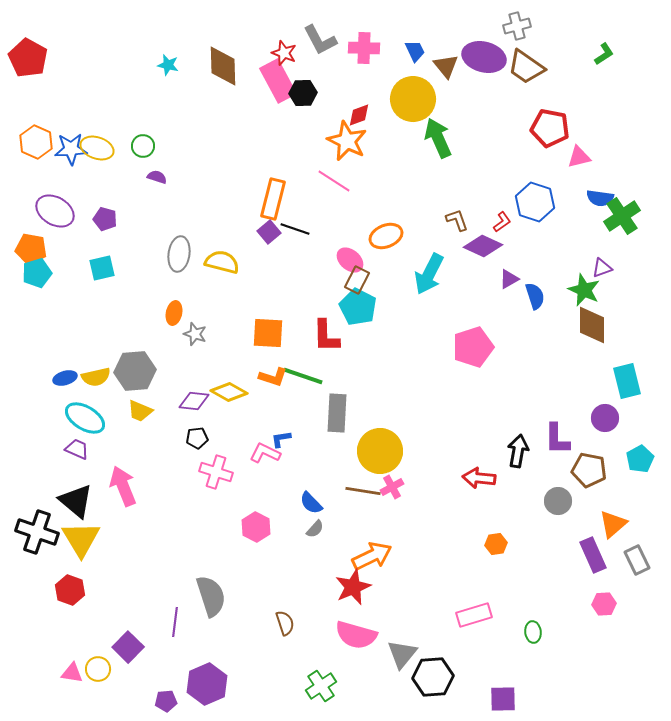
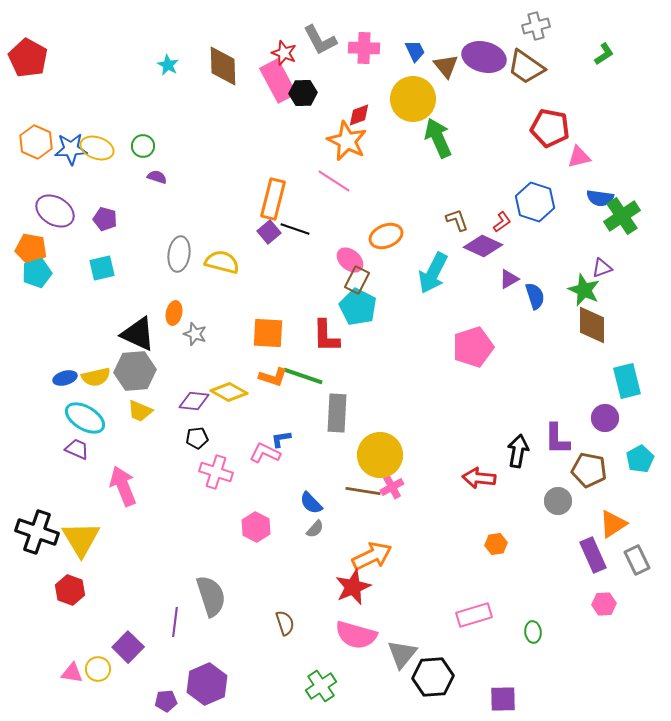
gray cross at (517, 26): moved 19 px right
cyan star at (168, 65): rotated 15 degrees clockwise
cyan arrow at (429, 274): moved 4 px right, 1 px up
yellow circle at (380, 451): moved 4 px down
black triangle at (76, 501): moved 62 px right, 167 px up; rotated 15 degrees counterclockwise
orange triangle at (613, 524): rotated 8 degrees clockwise
